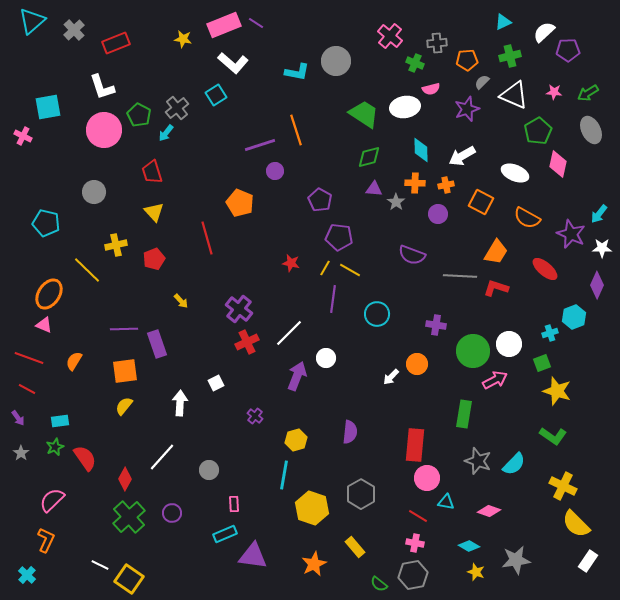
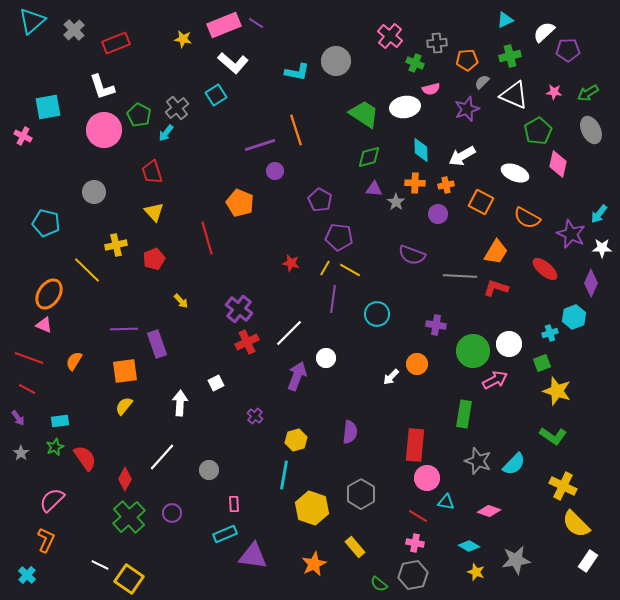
cyan triangle at (503, 22): moved 2 px right, 2 px up
purple diamond at (597, 285): moved 6 px left, 2 px up
